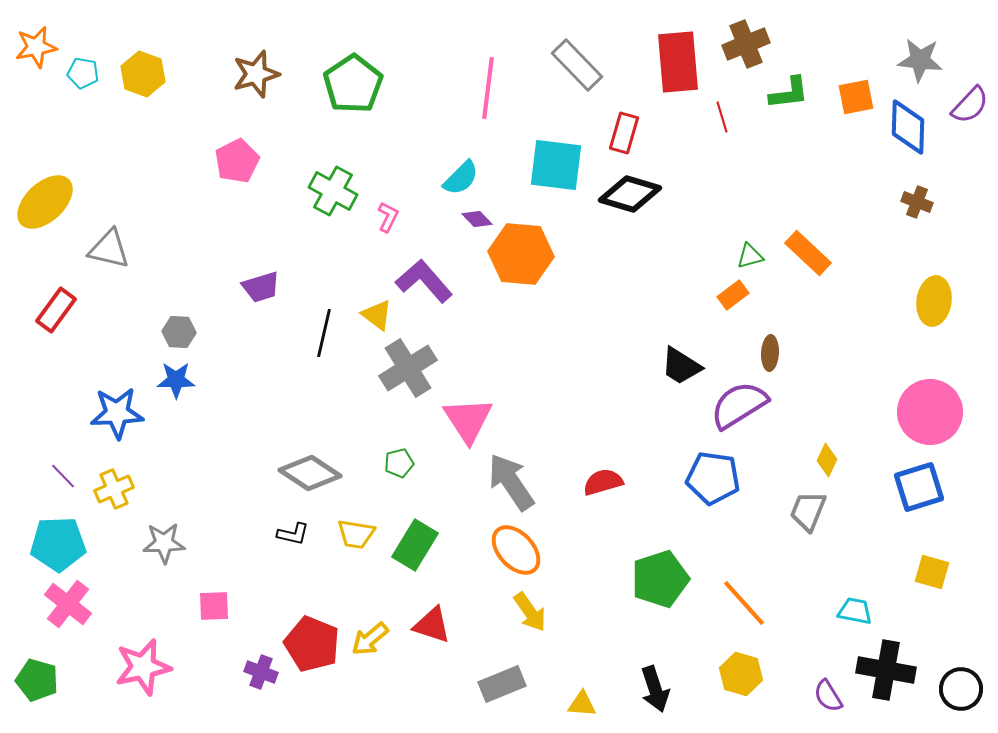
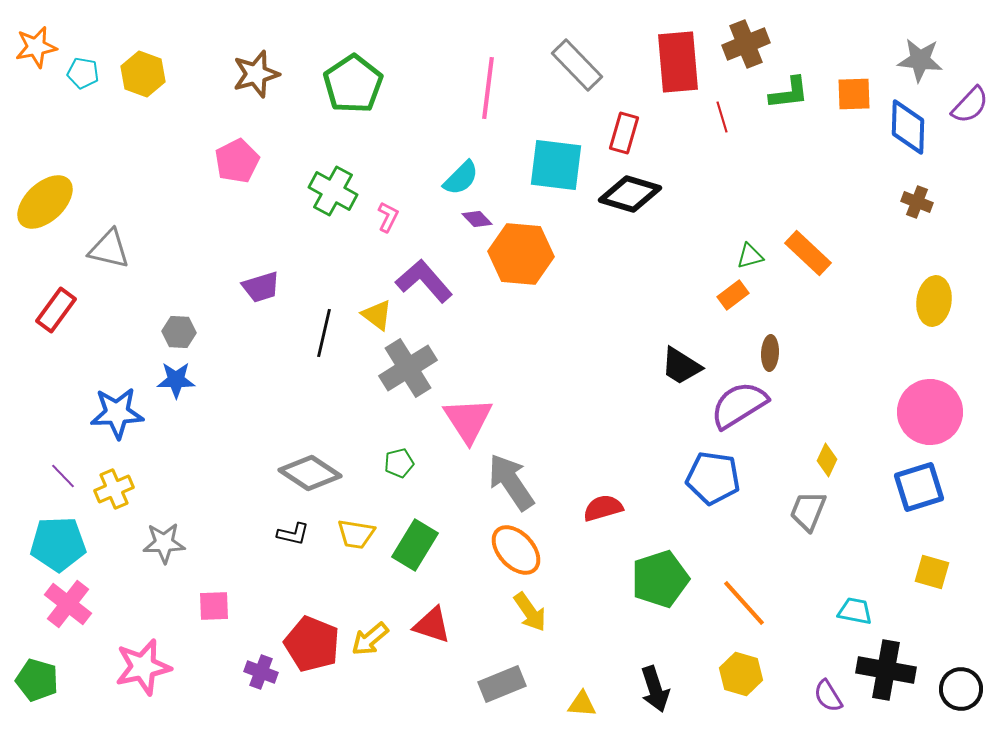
orange square at (856, 97): moved 2 px left, 3 px up; rotated 9 degrees clockwise
red semicircle at (603, 482): moved 26 px down
